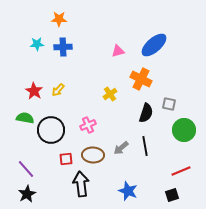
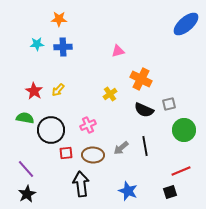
blue ellipse: moved 32 px right, 21 px up
gray square: rotated 24 degrees counterclockwise
black semicircle: moved 2 px left, 3 px up; rotated 96 degrees clockwise
red square: moved 6 px up
black square: moved 2 px left, 3 px up
